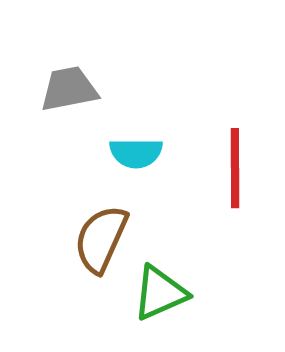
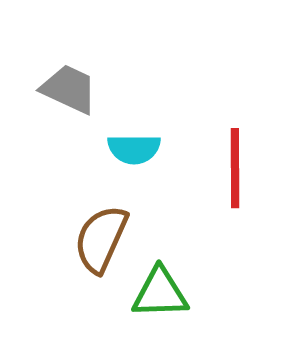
gray trapezoid: rotated 36 degrees clockwise
cyan semicircle: moved 2 px left, 4 px up
green triangle: rotated 22 degrees clockwise
